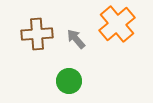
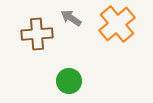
gray arrow: moved 5 px left, 21 px up; rotated 15 degrees counterclockwise
